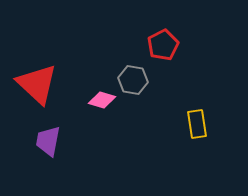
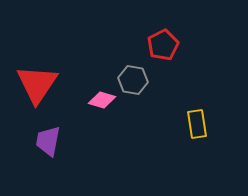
red triangle: rotated 21 degrees clockwise
